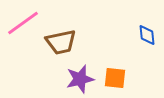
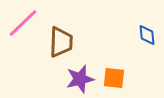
pink line: rotated 8 degrees counterclockwise
brown trapezoid: rotated 76 degrees counterclockwise
orange square: moved 1 px left
